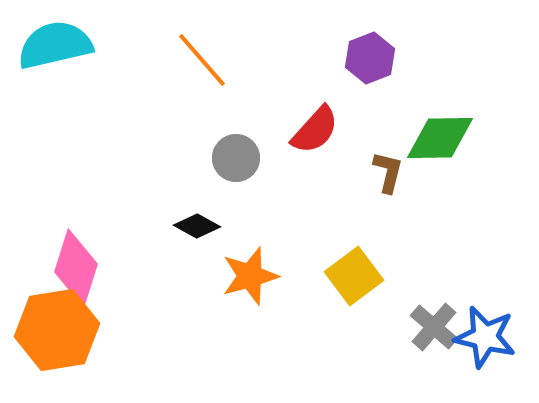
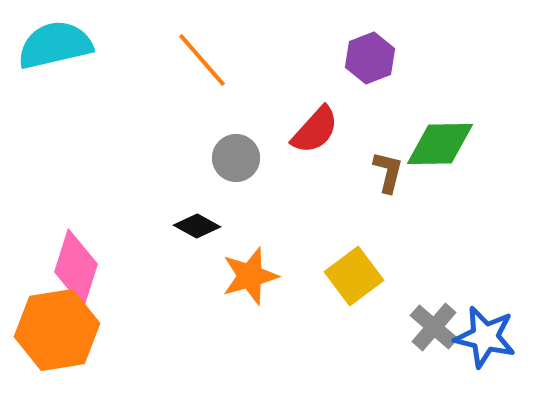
green diamond: moved 6 px down
